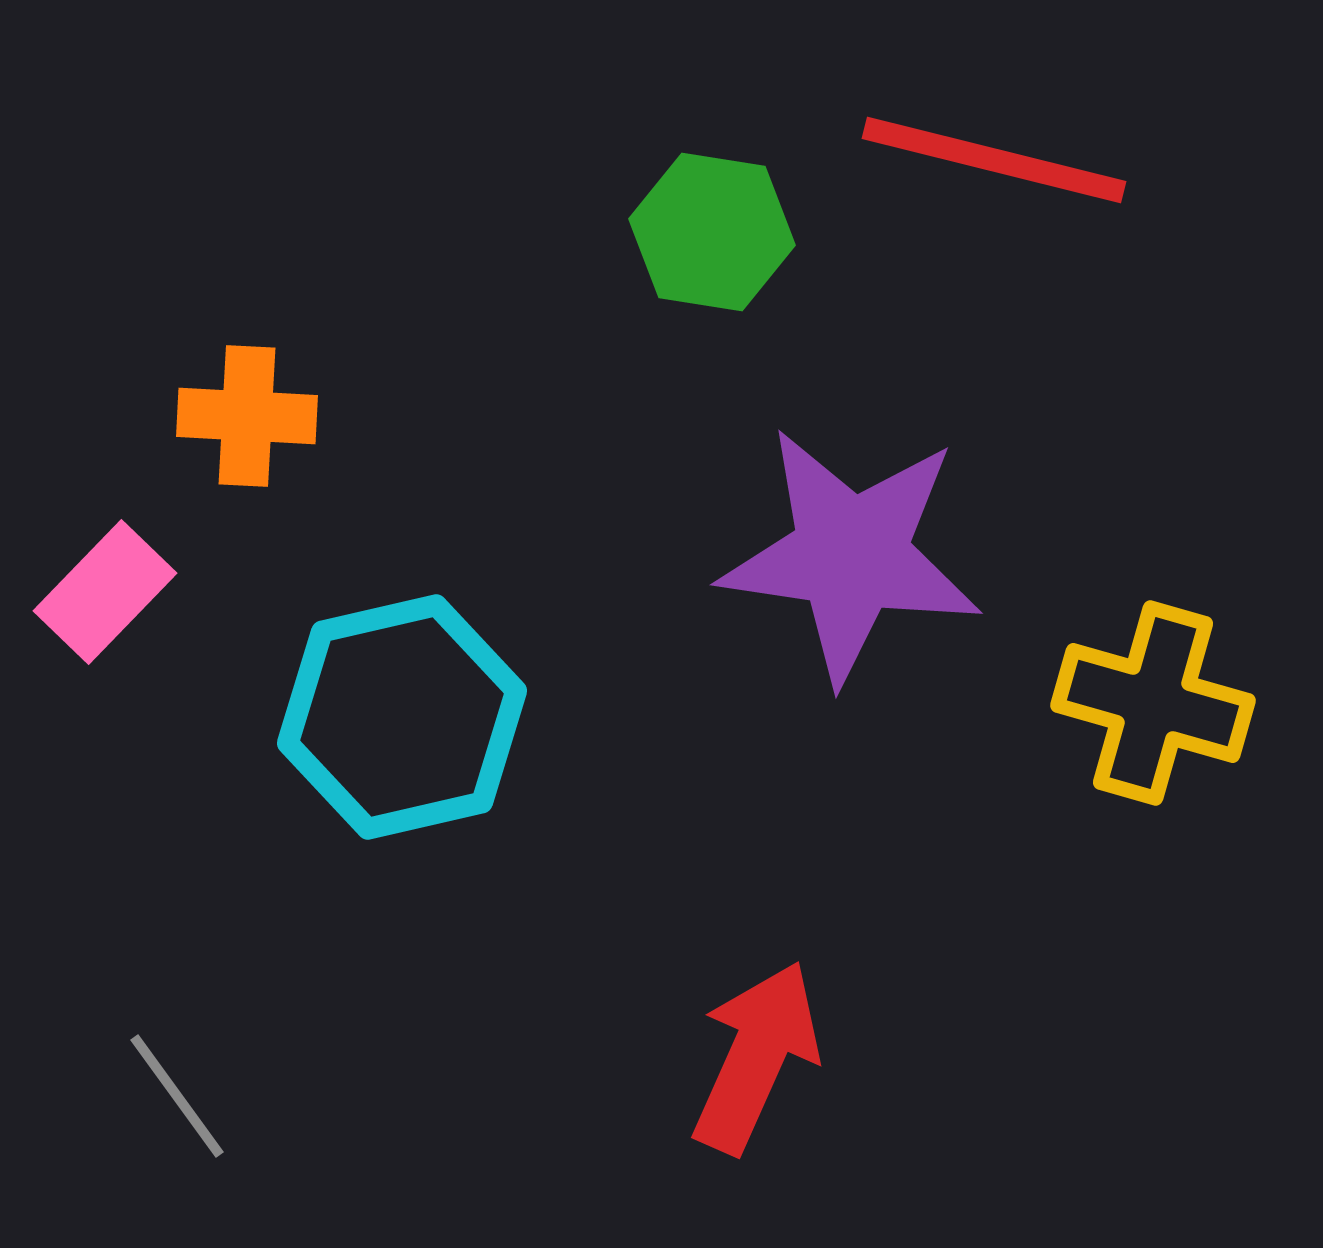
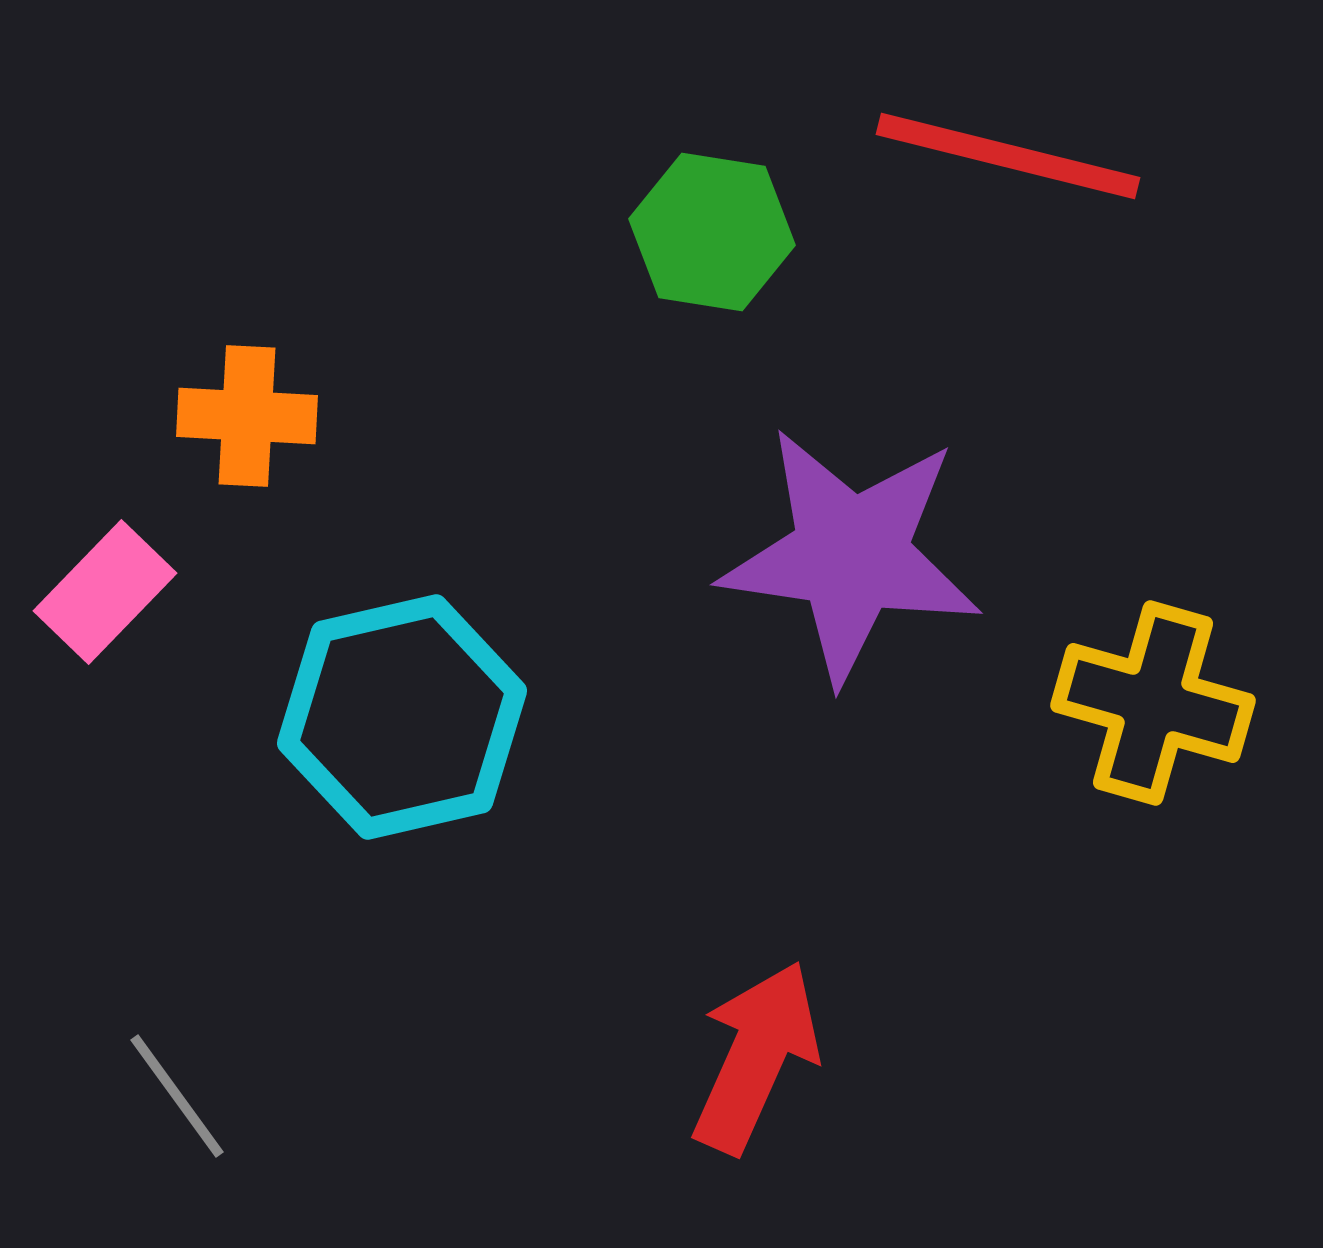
red line: moved 14 px right, 4 px up
